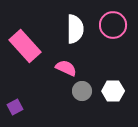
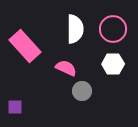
pink circle: moved 4 px down
white hexagon: moved 27 px up
purple square: rotated 28 degrees clockwise
